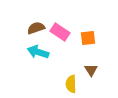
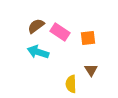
brown semicircle: moved 2 px up; rotated 18 degrees counterclockwise
